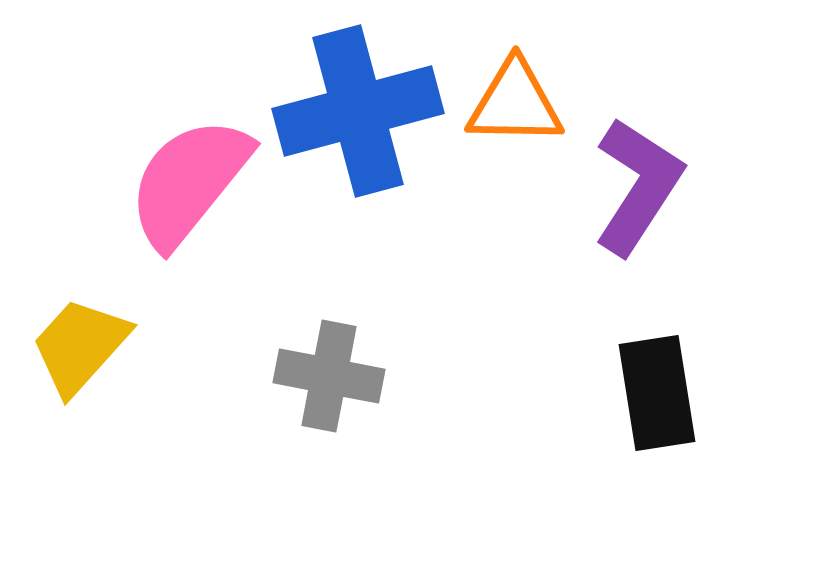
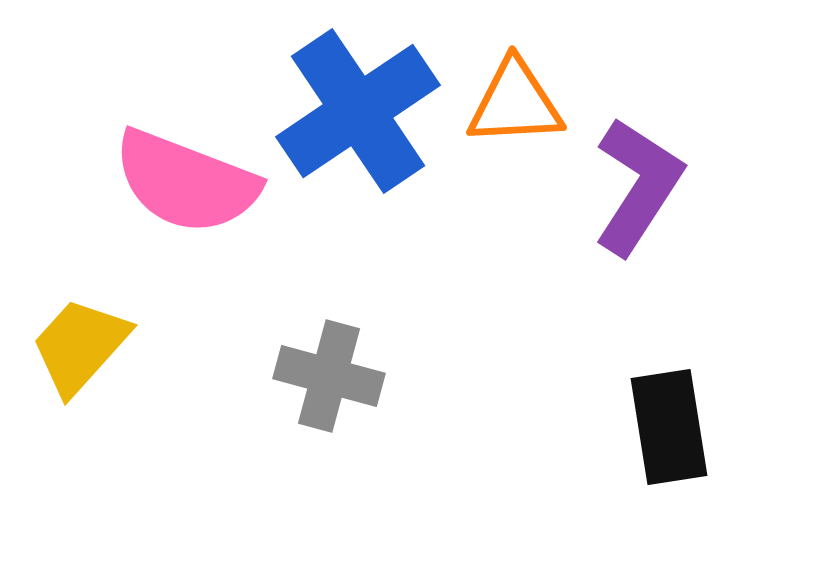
orange triangle: rotated 4 degrees counterclockwise
blue cross: rotated 19 degrees counterclockwise
pink semicircle: moved 3 px left; rotated 108 degrees counterclockwise
gray cross: rotated 4 degrees clockwise
black rectangle: moved 12 px right, 34 px down
